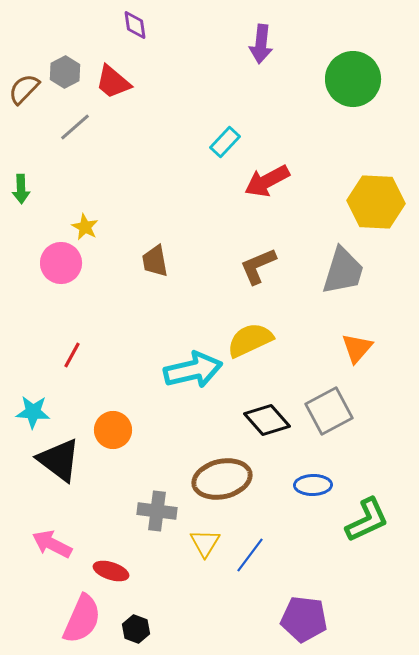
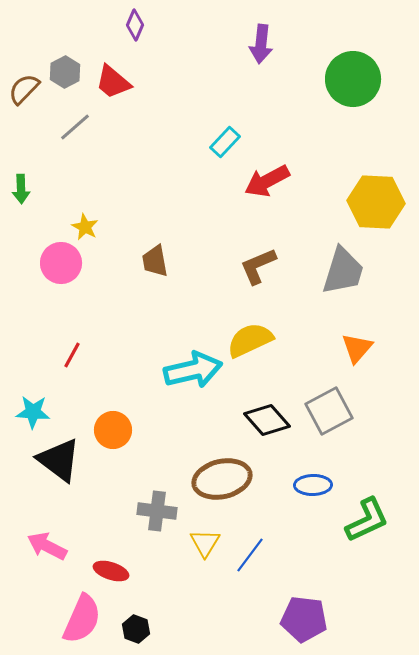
purple diamond: rotated 32 degrees clockwise
pink arrow: moved 5 px left, 2 px down
